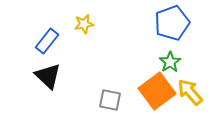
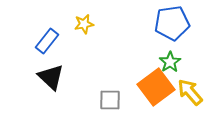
blue pentagon: rotated 12 degrees clockwise
black triangle: moved 3 px right, 1 px down
orange square: moved 1 px left, 4 px up
gray square: rotated 10 degrees counterclockwise
